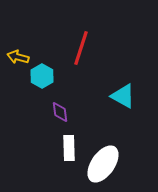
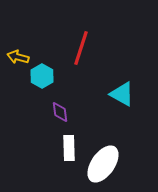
cyan triangle: moved 1 px left, 2 px up
